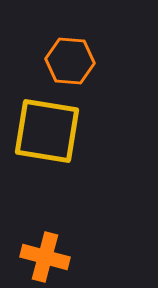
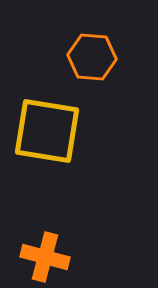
orange hexagon: moved 22 px right, 4 px up
